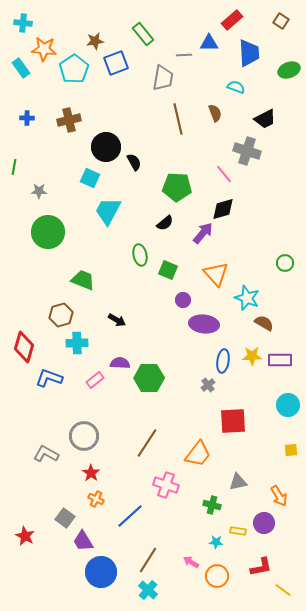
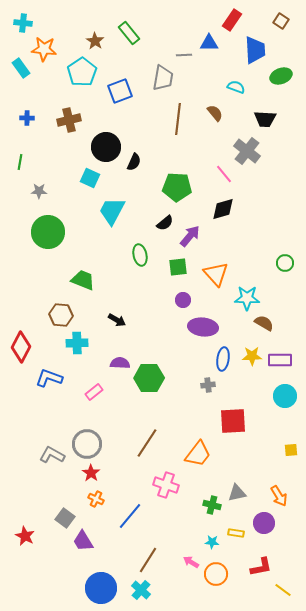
red rectangle at (232, 20): rotated 15 degrees counterclockwise
green rectangle at (143, 34): moved 14 px left, 1 px up
brown star at (95, 41): rotated 30 degrees counterclockwise
blue trapezoid at (249, 53): moved 6 px right, 3 px up
blue square at (116, 63): moved 4 px right, 28 px down
cyan pentagon at (74, 69): moved 8 px right, 3 px down
green ellipse at (289, 70): moved 8 px left, 6 px down
brown semicircle at (215, 113): rotated 18 degrees counterclockwise
brown line at (178, 119): rotated 20 degrees clockwise
black trapezoid at (265, 119): rotated 30 degrees clockwise
gray cross at (247, 151): rotated 20 degrees clockwise
black semicircle at (134, 162): rotated 54 degrees clockwise
green line at (14, 167): moved 6 px right, 5 px up
cyan trapezoid at (108, 211): moved 4 px right
purple arrow at (203, 233): moved 13 px left, 3 px down
green square at (168, 270): moved 10 px right, 3 px up; rotated 30 degrees counterclockwise
cyan star at (247, 298): rotated 20 degrees counterclockwise
brown hexagon at (61, 315): rotated 20 degrees clockwise
purple ellipse at (204, 324): moved 1 px left, 3 px down
red diamond at (24, 347): moved 3 px left; rotated 12 degrees clockwise
blue ellipse at (223, 361): moved 2 px up
pink rectangle at (95, 380): moved 1 px left, 12 px down
gray cross at (208, 385): rotated 32 degrees clockwise
cyan circle at (288, 405): moved 3 px left, 9 px up
gray circle at (84, 436): moved 3 px right, 8 px down
gray L-shape at (46, 454): moved 6 px right, 1 px down
gray triangle at (238, 482): moved 1 px left, 11 px down
blue line at (130, 516): rotated 8 degrees counterclockwise
yellow rectangle at (238, 531): moved 2 px left, 2 px down
cyan star at (216, 542): moved 4 px left
blue circle at (101, 572): moved 16 px down
orange circle at (217, 576): moved 1 px left, 2 px up
cyan cross at (148, 590): moved 7 px left
